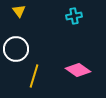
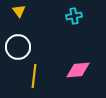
white circle: moved 2 px right, 2 px up
pink diamond: rotated 40 degrees counterclockwise
yellow line: rotated 10 degrees counterclockwise
